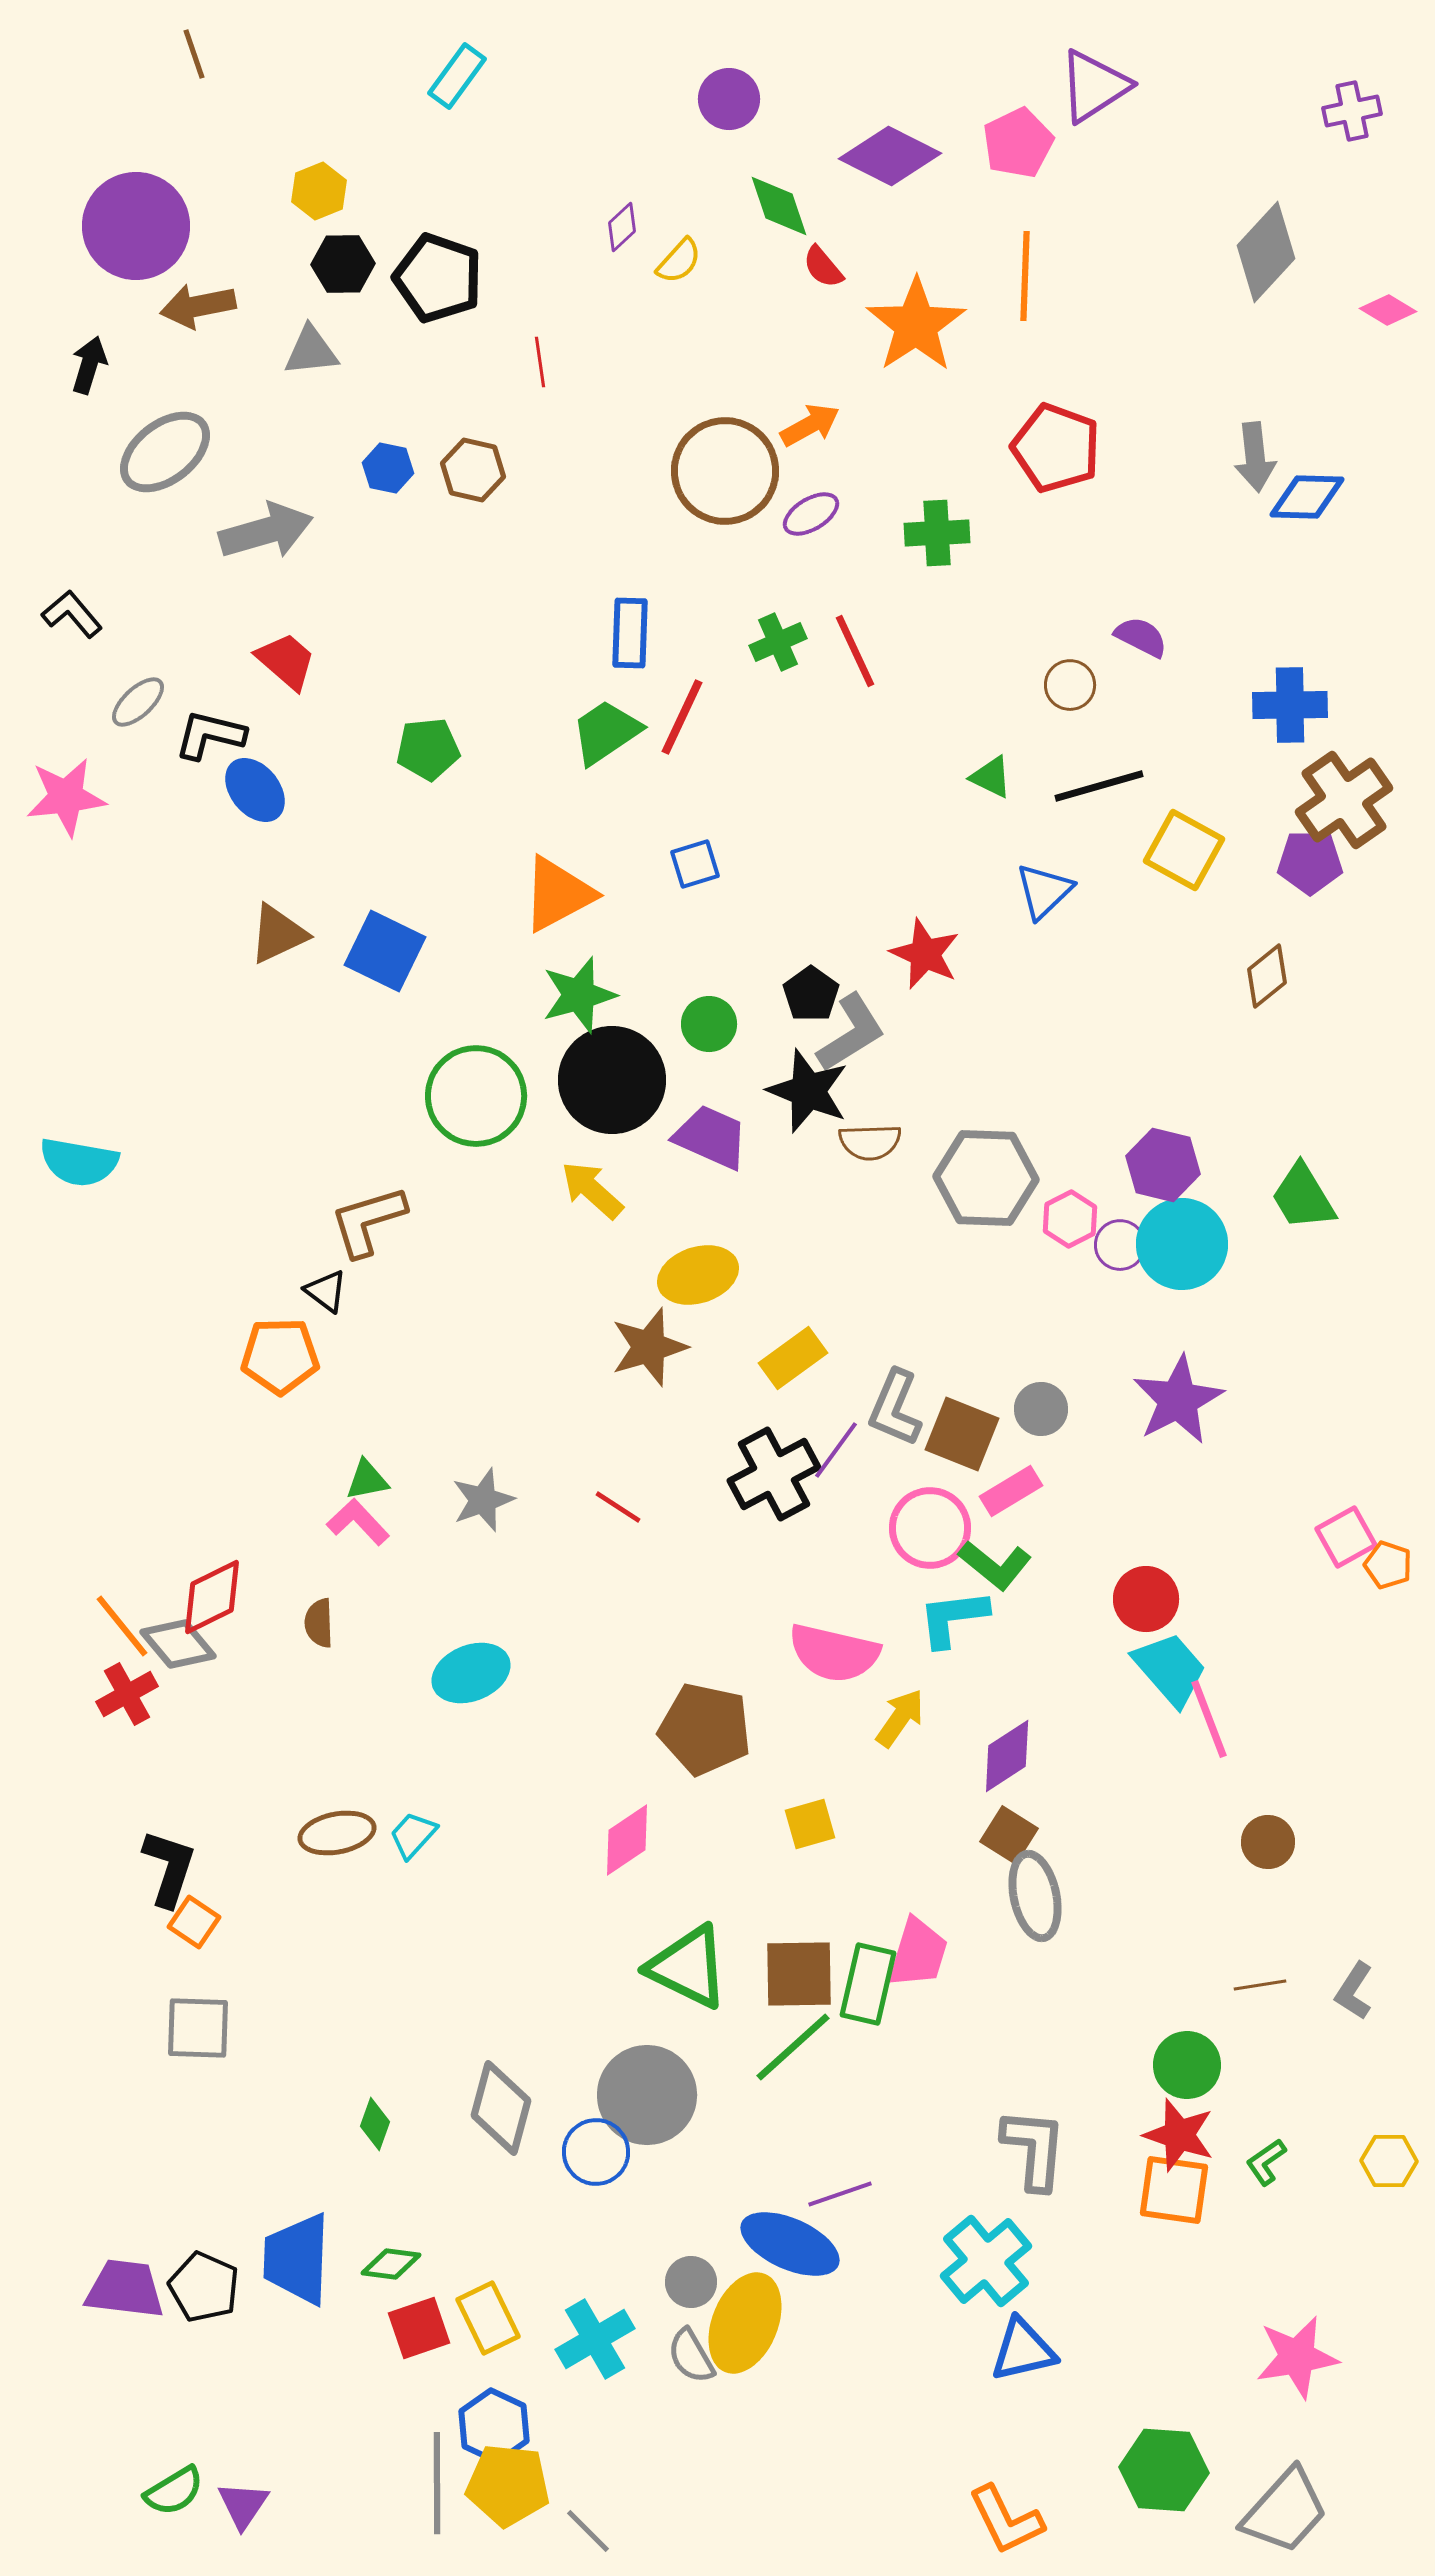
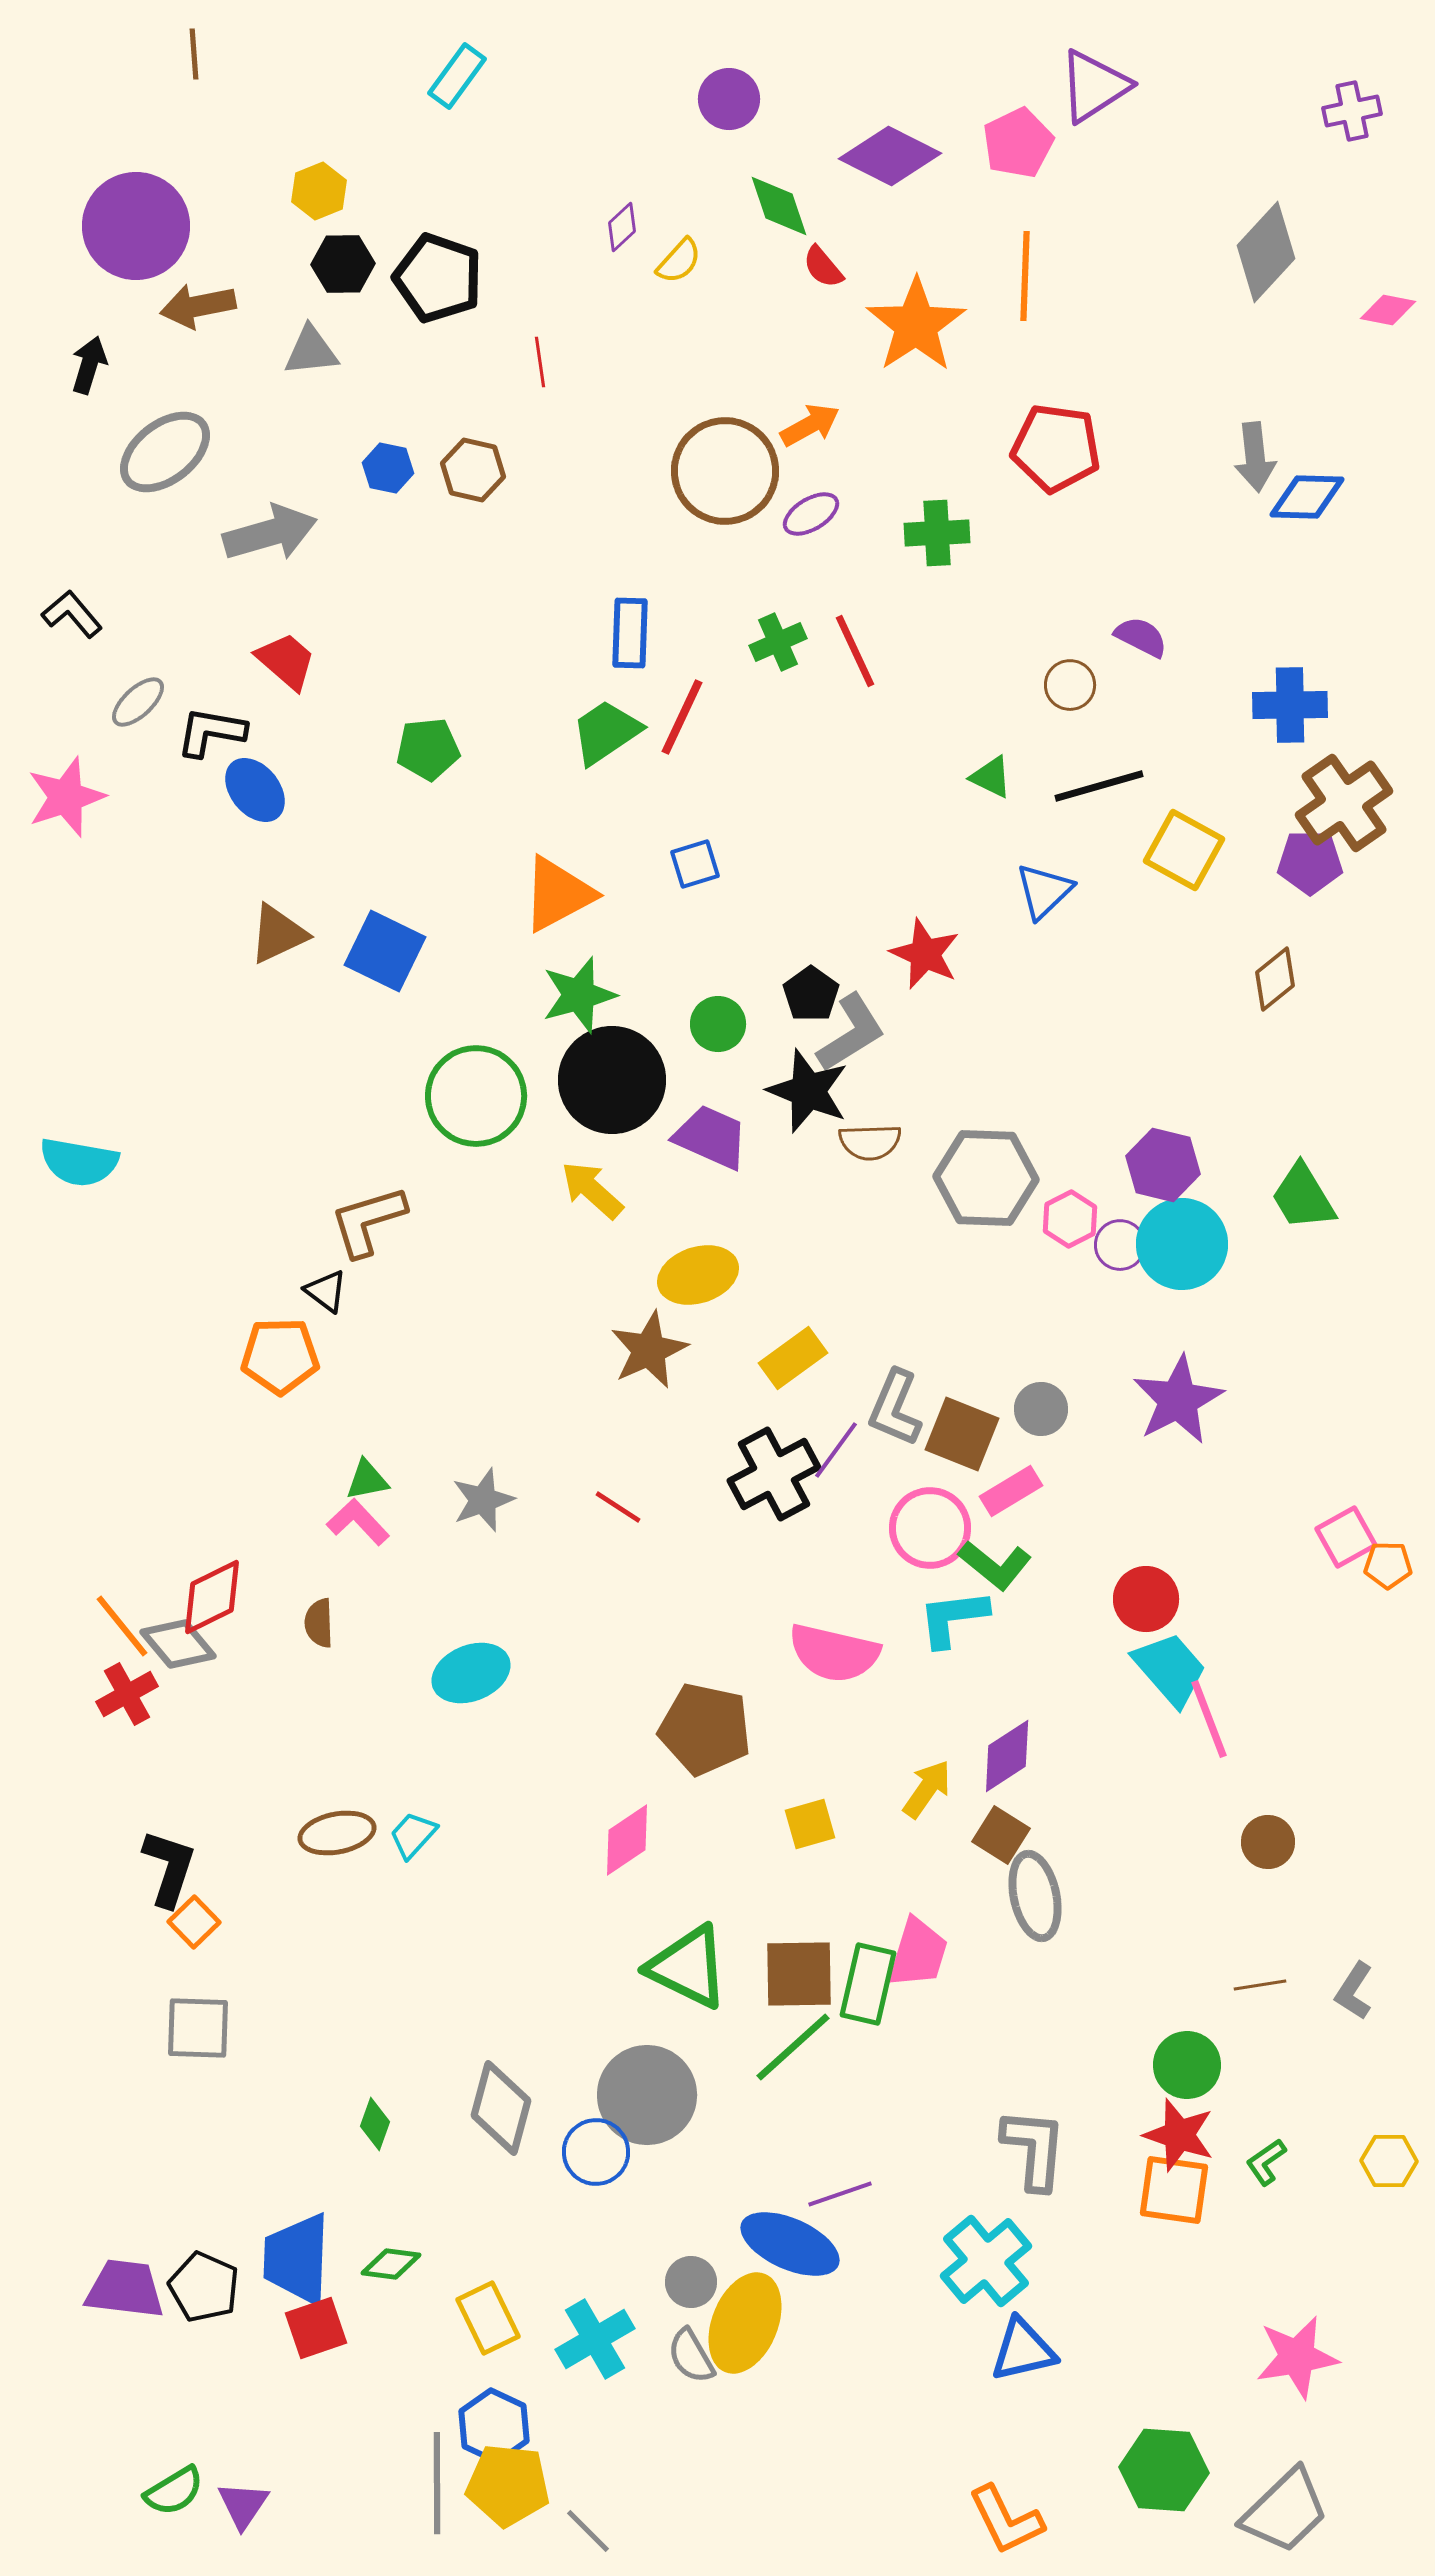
brown line at (194, 54): rotated 15 degrees clockwise
pink diamond at (1388, 310): rotated 20 degrees counterclockwise
red pentagon at (1056, 448): rotated 12 degrees counterclockwise
gray arrow at (266, 531): moved 4 px right, 2 px down
black L-shape at (210, 735): moved 1 px right, 3 px up; rotated 4 degrees counterclockwise
pink star at (66, 797): rotated 12 degrees counterclockwise
brown cross at (1344, 800): moved 3 px down
brown diamond at (1267, 976): moved 8 px right, 3 px down
green circle at (709, 1024): moved 9 px right
brown star at (649, 1347): moved 3 px down; rotated 8 degrees counterclockwise
orange pentagon at (1388, 1565): rotated 18 degrees counterclockwise
yellow arrow at (900, 1718): moved 27 px right, 71 px down
brown square at (1009, 1835): moved 8 px left
orange square at (194, 1922): rotated 12 degrees clockwise
red square at (419, 2328): moved 103 px left
gray trapezoid at (1285, 2511): rotated 4 degrees clockwise
